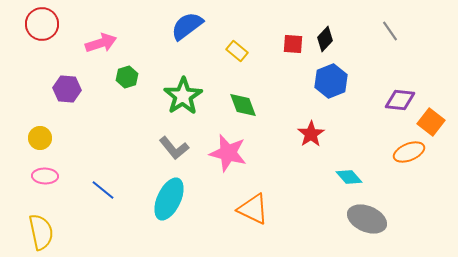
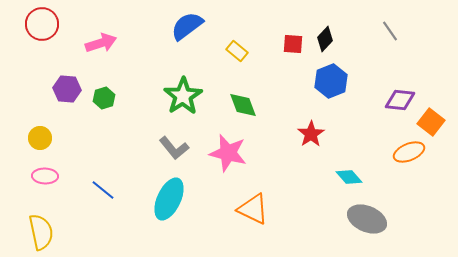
green hexagon: moved 23 px left, 21 px down
